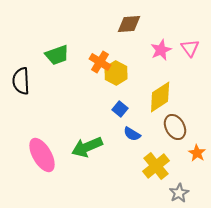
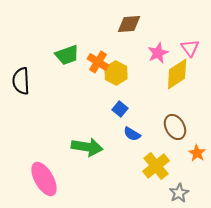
pink star: moved 3 px left, 3 px down
green trapezoid: moved 10 px right
orange cross: moved 2 px left
yellow diamond: moved 17 px right, 23 px up
green arrow: rotated 148 degrees counterclockwise
pink ellipse: moved 2 px right, 24 px down
